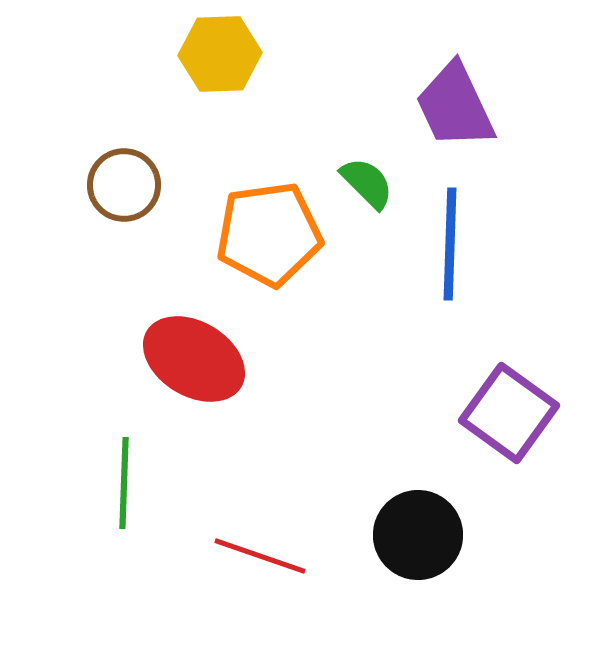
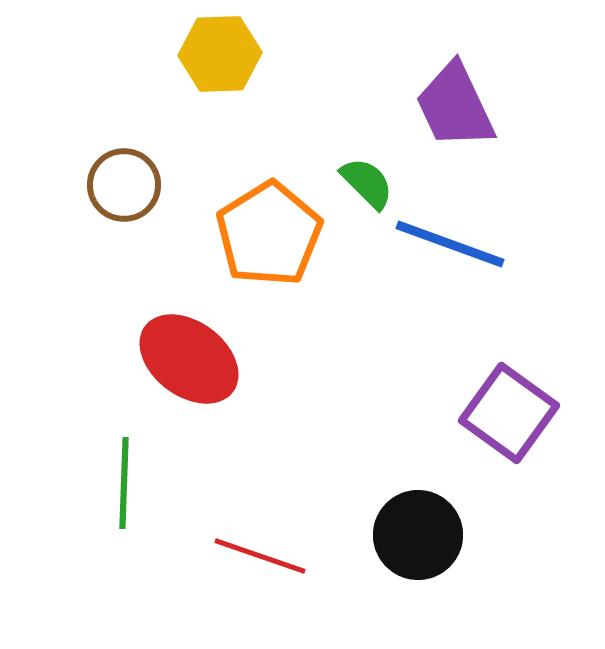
orange pentagon: rotated 24 degrees counterclockwise
blue line: rotated 72 degrees counterclockwise
red ellipse: moved 5 px left; rotated 6 degrees clockwise
